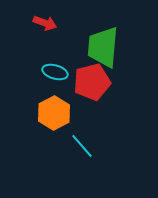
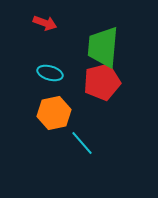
cyan ellipse: moved 5 px left, 1 px down
red pentagon: moved 10 px right
orange hexagon: rotated 16 degrees clockwise
cyan line: moved 3 px up
